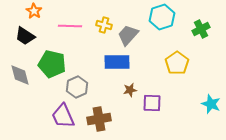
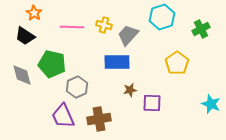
orange star: moved 2 px down
pink line: moved 2 px right, 1 px down
gray diamond: moved 2 px right
